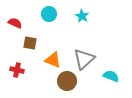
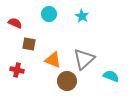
brown square: moved 1 px left, 1 px down
